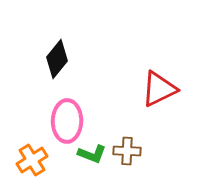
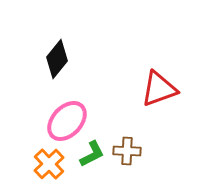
red triangle: rotated 6 degrees clockwise
pink ellipse: rotated 42 degrees clockwise
green L-shape: rotated 48 degrees counterclockwise
orange cross: moved 17 px right, 4 px down; rotated 12 degrees counterclockwise
